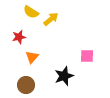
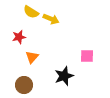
yellow arrow: rotated 63 degrees clockwise
brown circle: moved 2 px left
